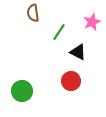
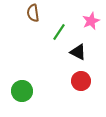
pink star: moved 1 px left, 1 px up
red circle: moved 10 px right
